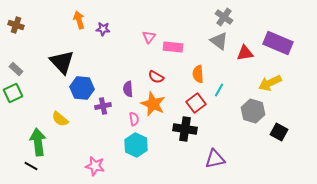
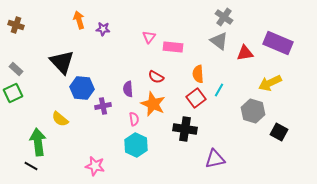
red square: moved 5 px up
